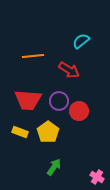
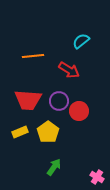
yellow rectangle: rotated 42 degrees counterclockwise
